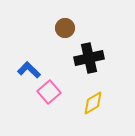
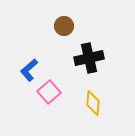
brown circle: moved 1 px left, 2 px up
blue L-shape: rotated 85 degrees counterclockwise
yellow diamond: rotated 55 degrees counterclockwise
